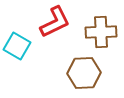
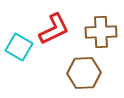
red L-shape: moved 1 px left, 7 px down
cyan square: moved 2 px right, 1 px down
